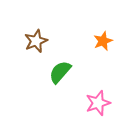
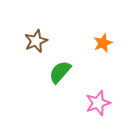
orange star: moved 2 px down
